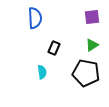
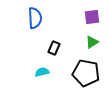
green triangle: moved 3 px up
cyan semicircle: rotated 96 degrees counterclockwise
